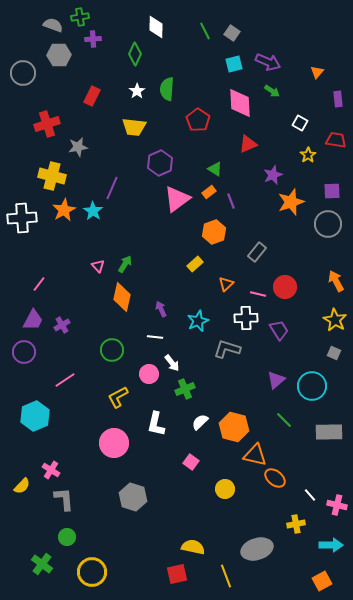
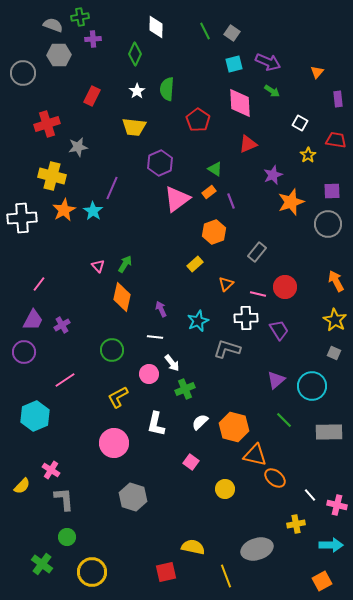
red square at (177, 574): moved 11 px left, 2 px up
